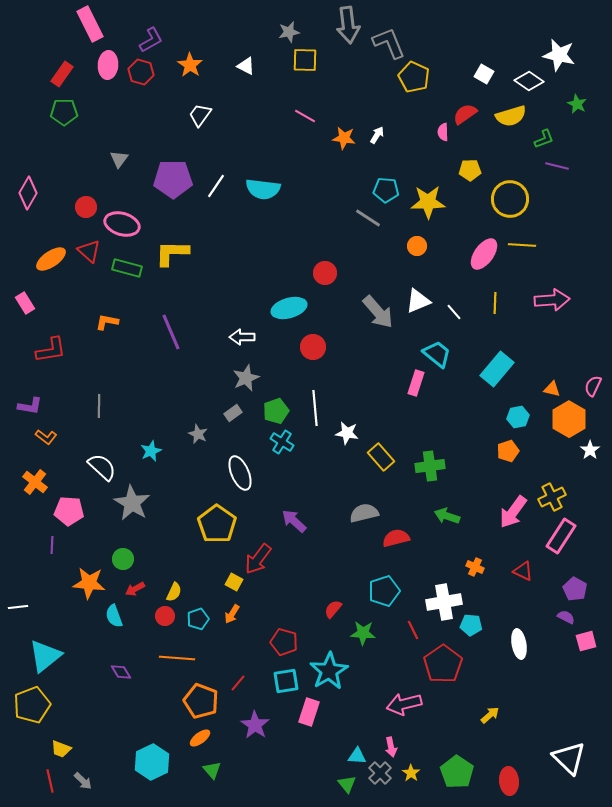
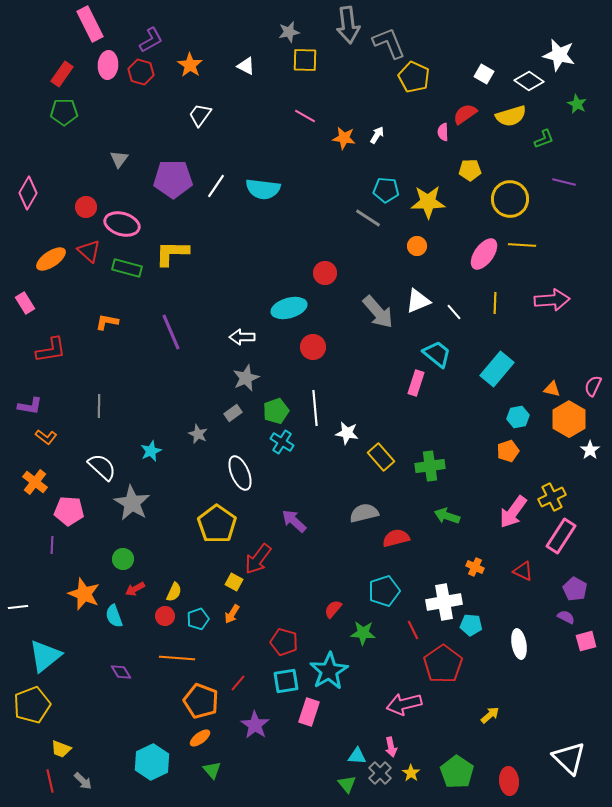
purple line at (557, 166): moved 7 px right, 16 px down
orange star at (89, 583): moved 5 px left, 11 px down; rotated 16 degrees clockwise
